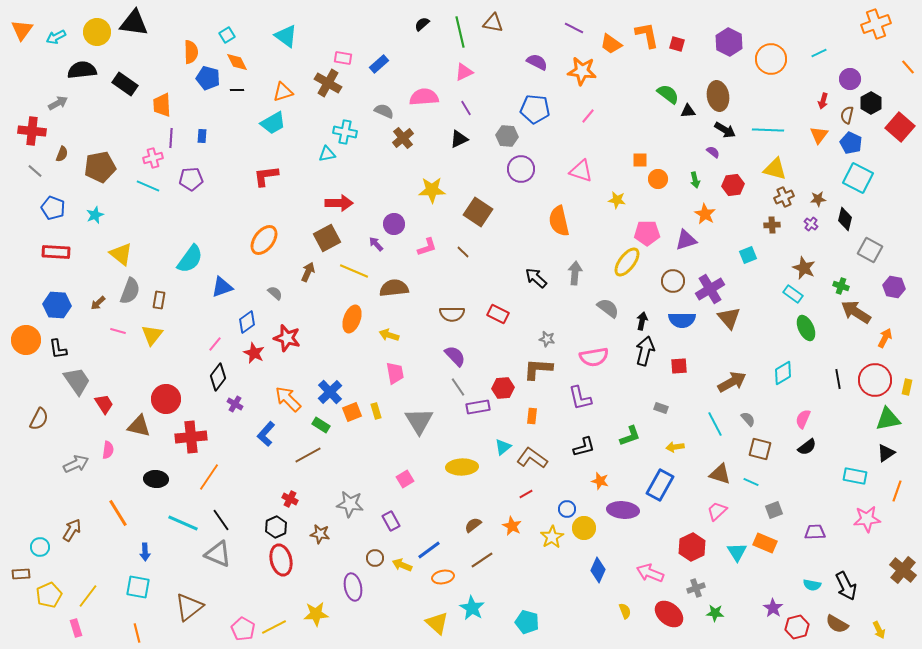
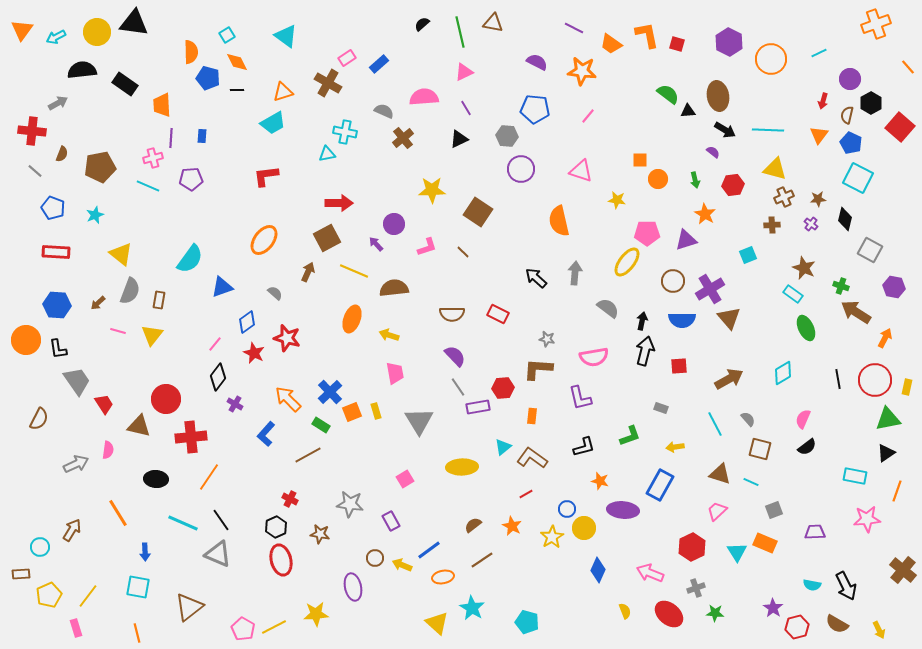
pink rectangle at (343, 58): moved 4 px right; rotated 42 degrees counterclockwise
brown arrow at (732, 382): moved 3 px left, 3 px up
